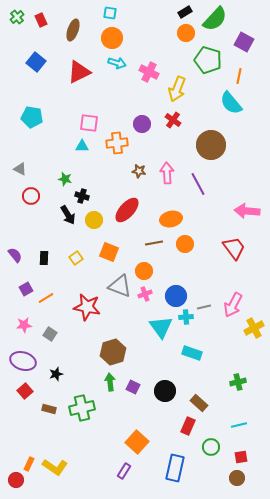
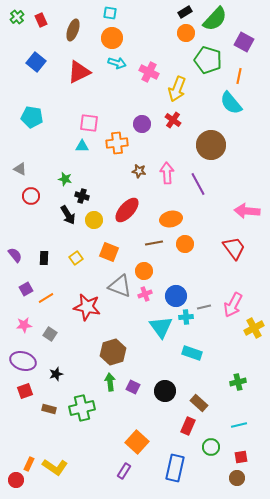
red square at (25, 391): rotated 21 degrees clockwise
